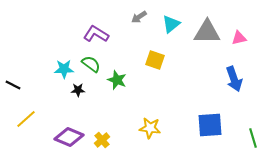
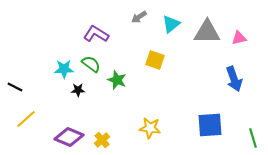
black line: moved 2 px right, 2 px down
